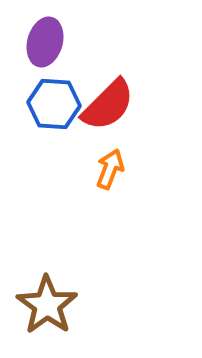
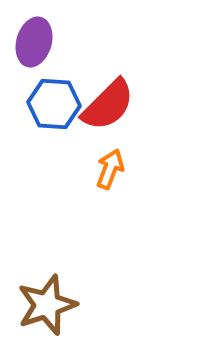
purple ellipse: moved 11 px left
brown star: rotated 18 degrees clockwise
